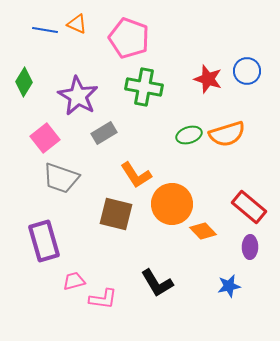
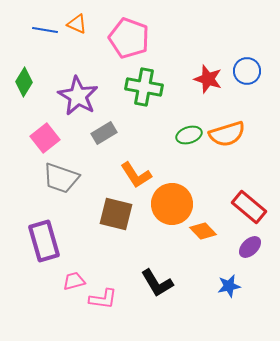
purple ellipse: rotated 45 degrees clockwise
